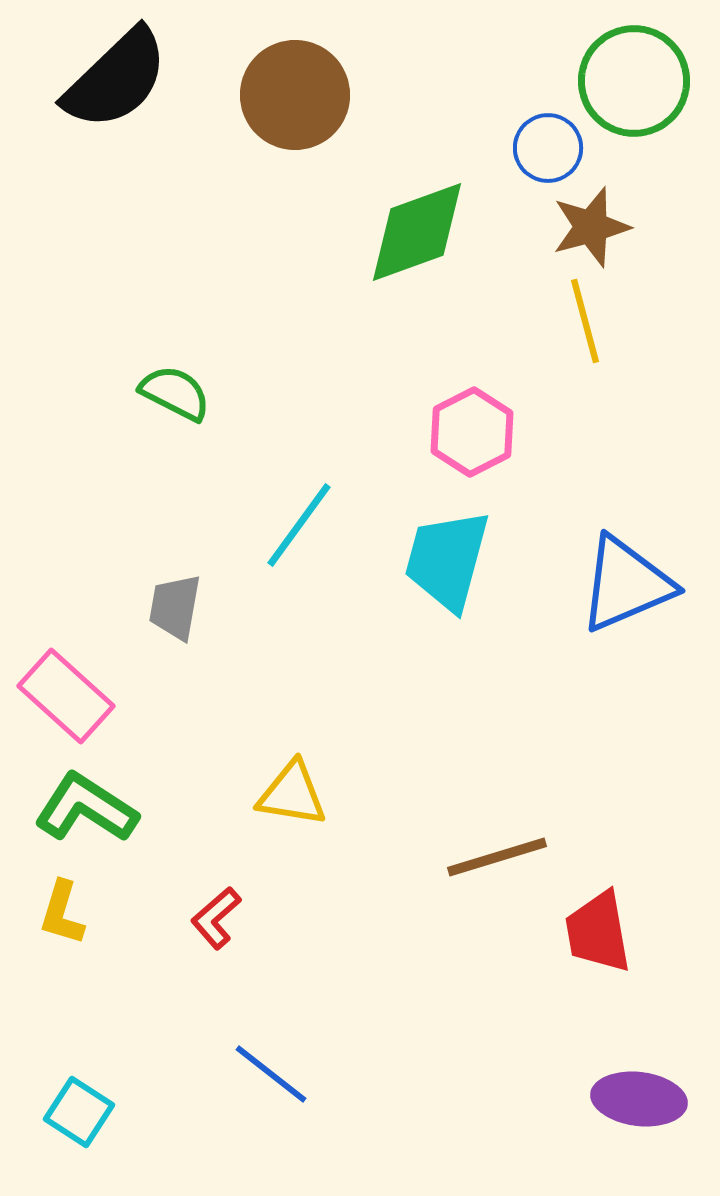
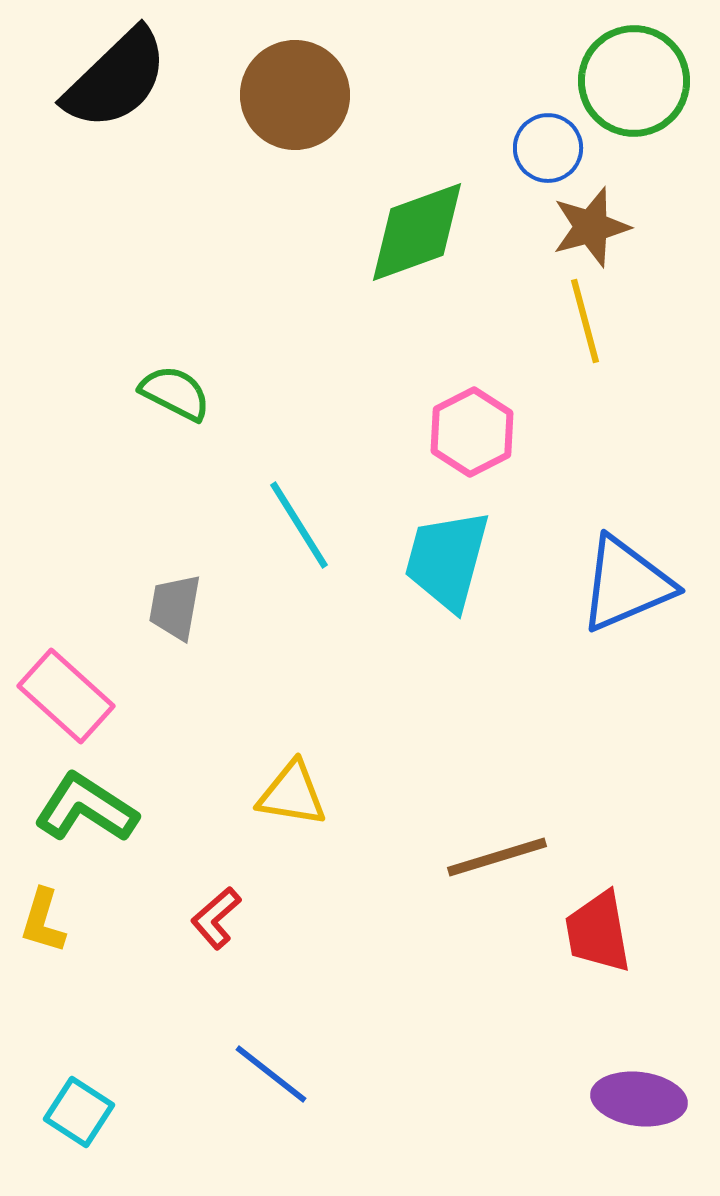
cyan line: rotated 68 degrees counterclockwise
yellow L-shape: moved 19 px left, 8 px down
